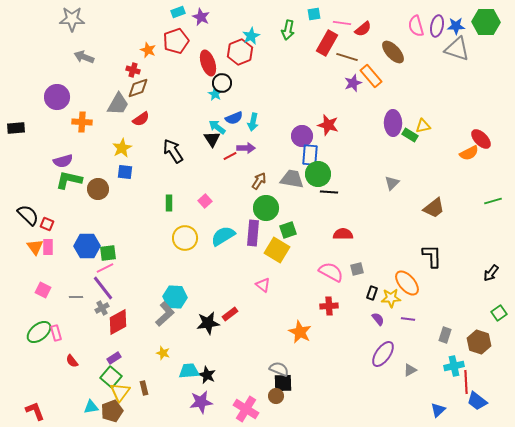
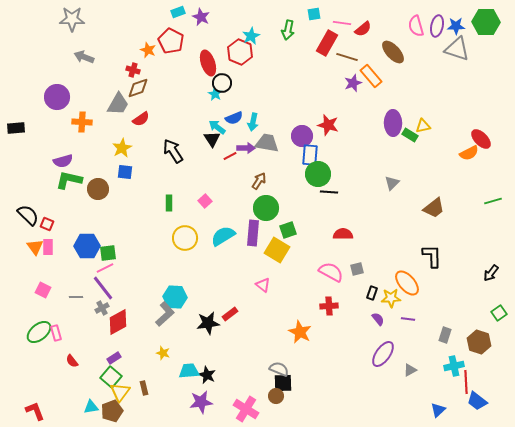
red pentagon at (176, 41): moved 5 px left; rotated 25 degrees counterclockwise
red hexagon at (240, 52): rotated 15 degrees counterclockwise
gray trapezoid at (292, 179): moved 25 px left, 36 px up
